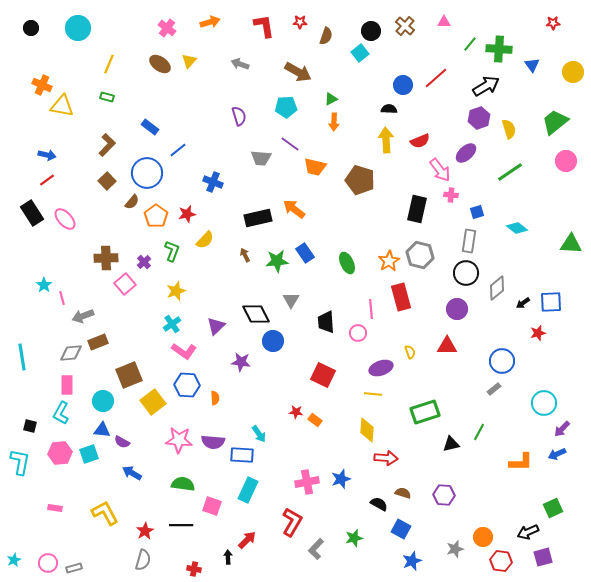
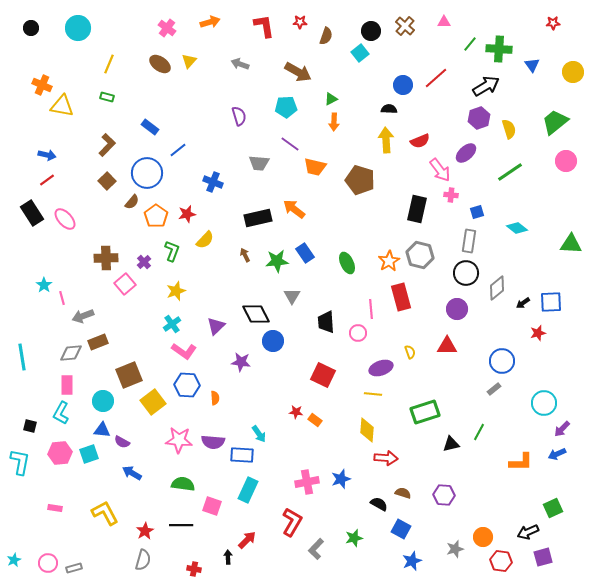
gray trapezoid at (261, 158): moved 2 px left, 5 px down
gray triangle at (291, 300): moved 1 px right, 4 px up
